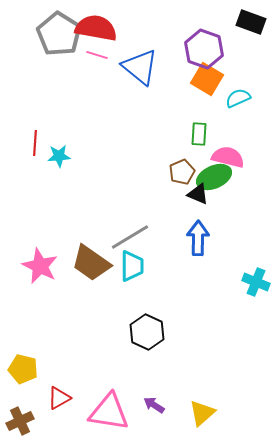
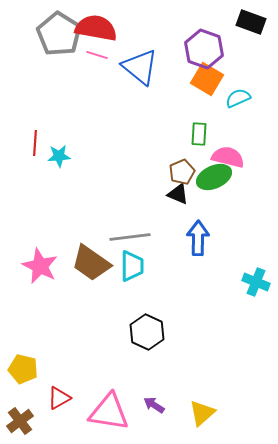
black triangle: moved 20 px left
gray line: rotated 24 degrees clockwise
brown cross: rotated 12 degrees counterclockwise
